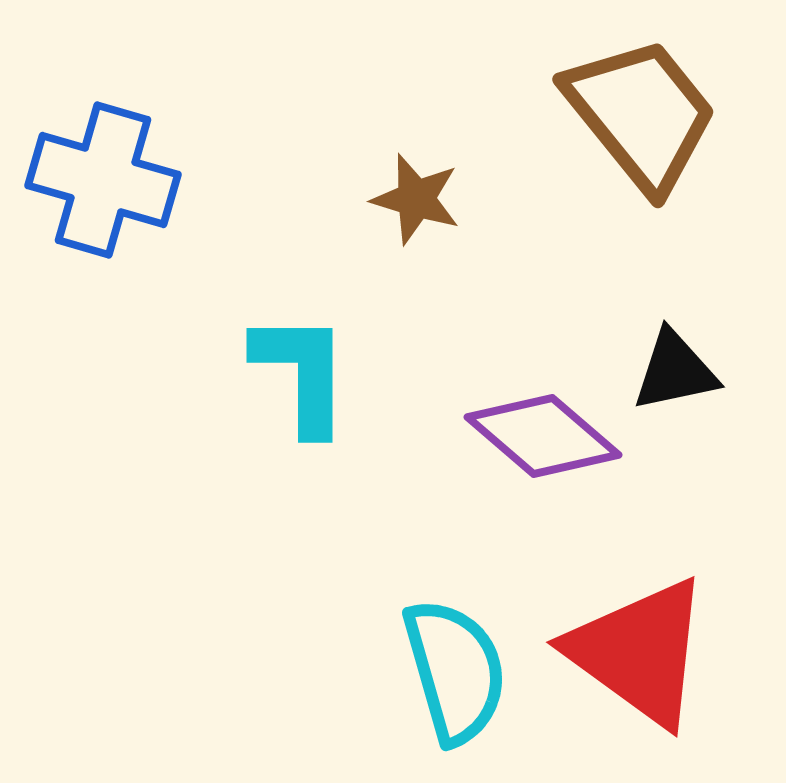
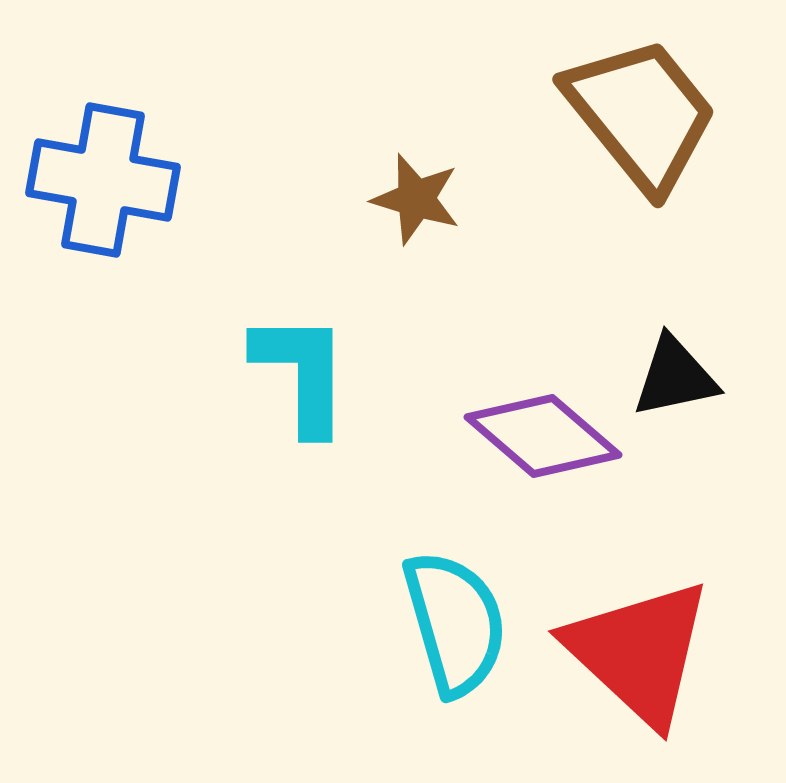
blue cross: rotated 6 degrees counterclockwise
black triangle: moved 6 px down
red triangle: rotated 7 degrees clockwise
cyan semicircle: moved 48 px up
